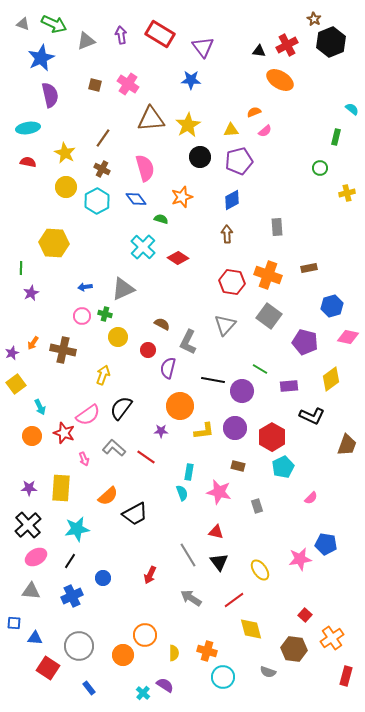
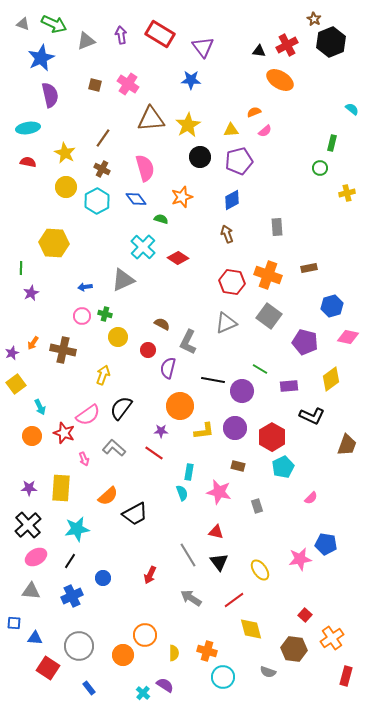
green rectangle at (336, 137): moved 4 px left, 6 px down
brown arrow at (227, 234): rotated 18 degrees counterclockwise
gray triangle at (123, 289): moved 9 px up
gray triangle at (225, 325): moved 1 px right, 2 px up; rotated 25 degrees clockwise
red line at (146, 457): moved 8 px right, 4 px up
